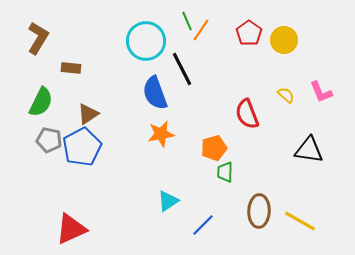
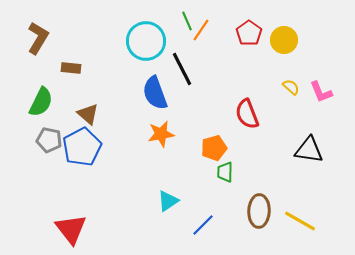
yellow semicircle: moved 5 px right, 8 px up
brown triangle: rotated 45 degrees counterclockwise
red triangle: rotated 44 degrees counterclockwise
